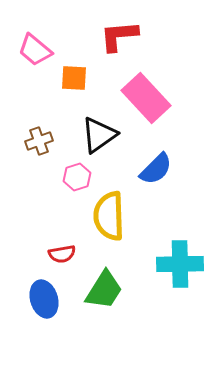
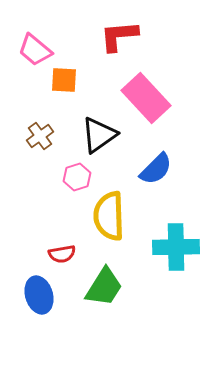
orange square: moved 10 px left, 2 px down
brown cross: moved 1 px right, 5 px up; rotated 16 degrees counterclockwise
cyan cross: moved 4 px left, 17 px up
green trapezoid: moved 3 px up
blue ellipse: moved 5 px left, 4 px up
